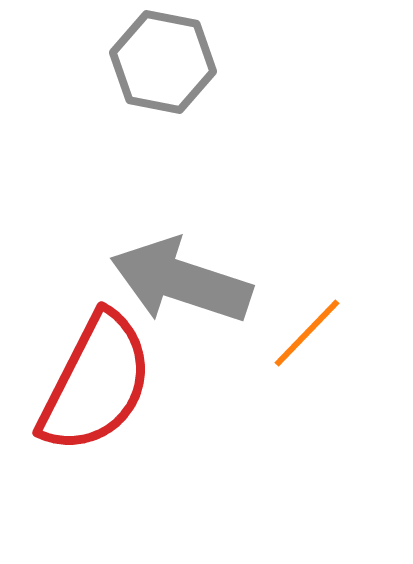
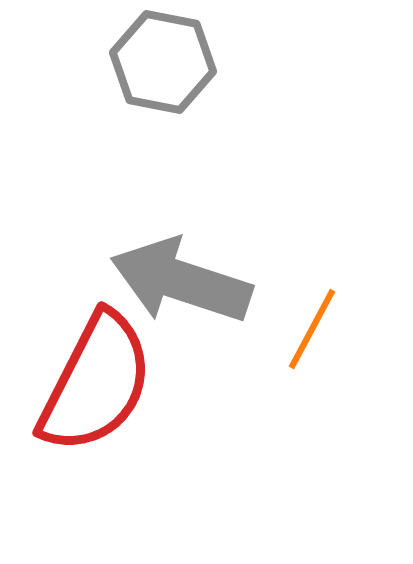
orange line: moved 5 px right, 4 px up; rotated 16 degrees counterclockwise
